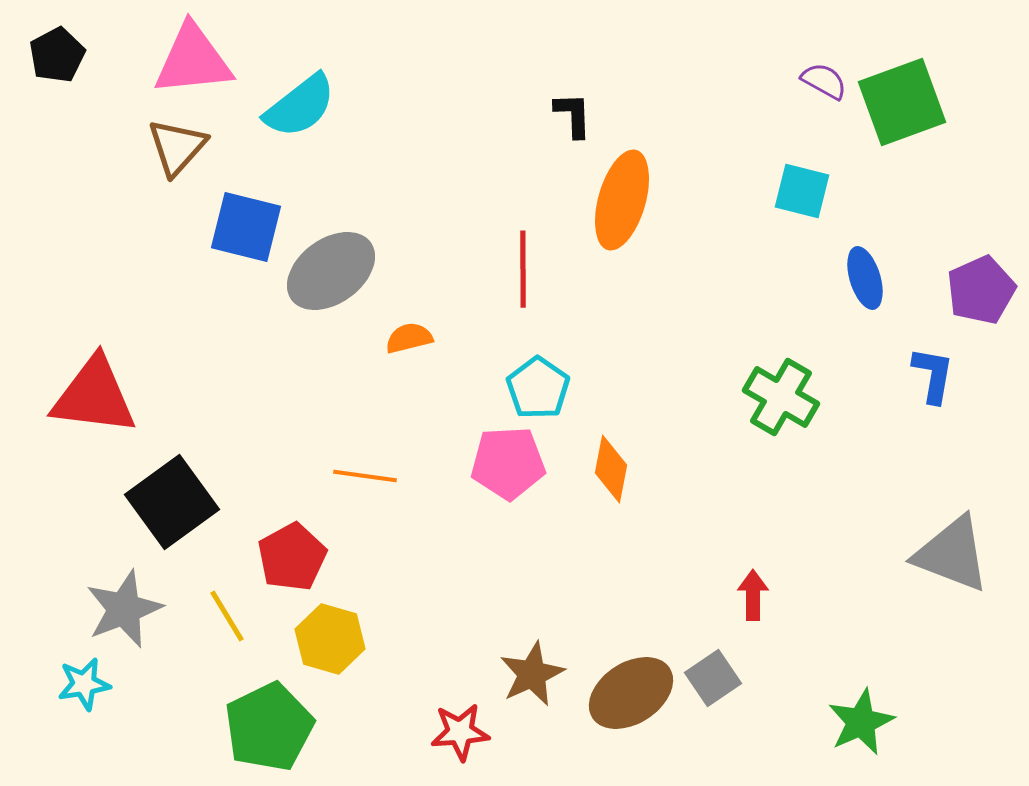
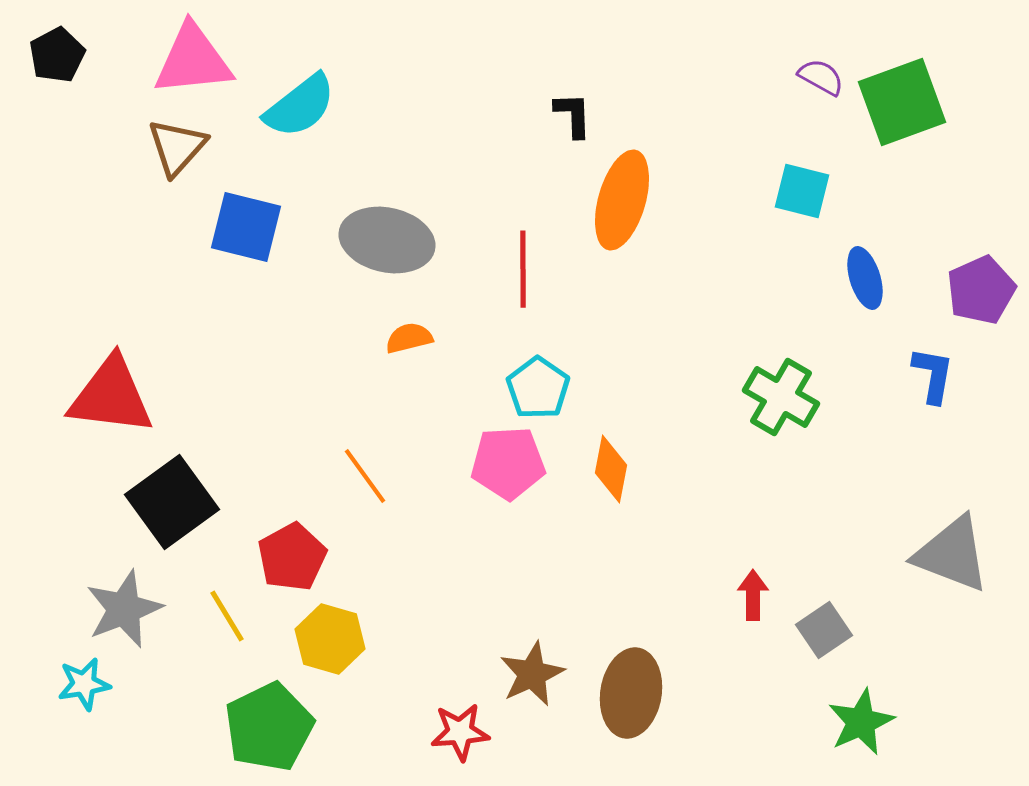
purple semicircle: moved 3 px left, 4 px up
gray ellipse: moved 56 px right, 31 px up; rotated 48 degrees clockwise
red triangle: moved 17 px right
orange line: rotated 46 degrees clockwise
gray square: moved 111 px right, 48 px up
brown ellipse: rotated 48 degrees counterclockwise
